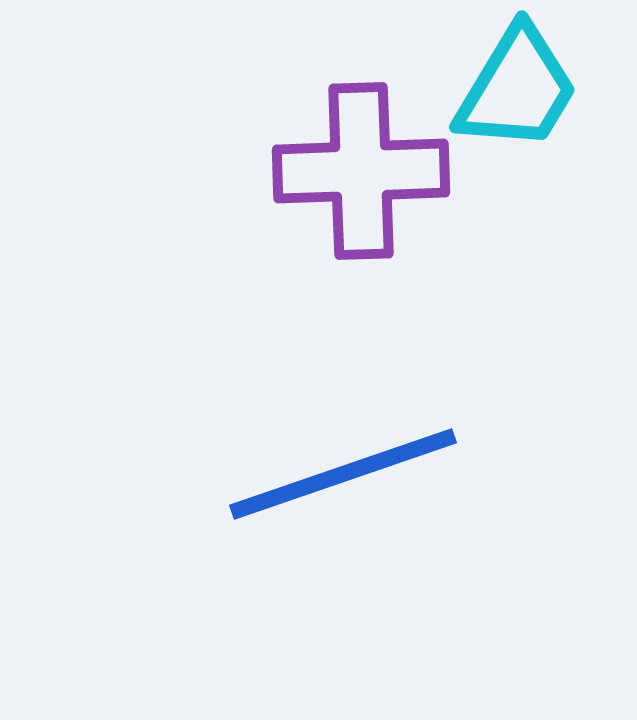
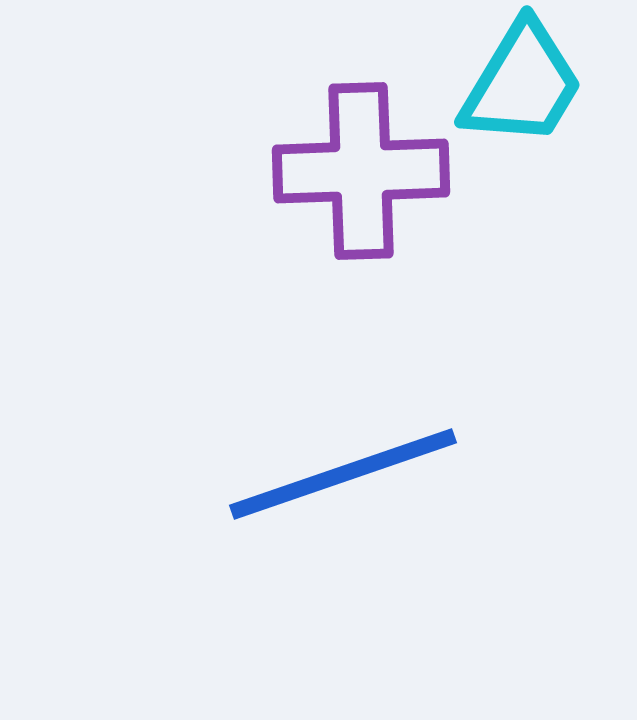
cyan trapezoid: moved 5 px right, 5 px up
